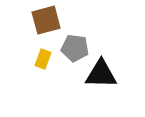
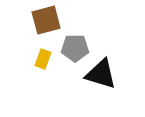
gray pentagon: rotated 8 degrees counterclockwise
black triangle: rotated 16 degrees clockwise
